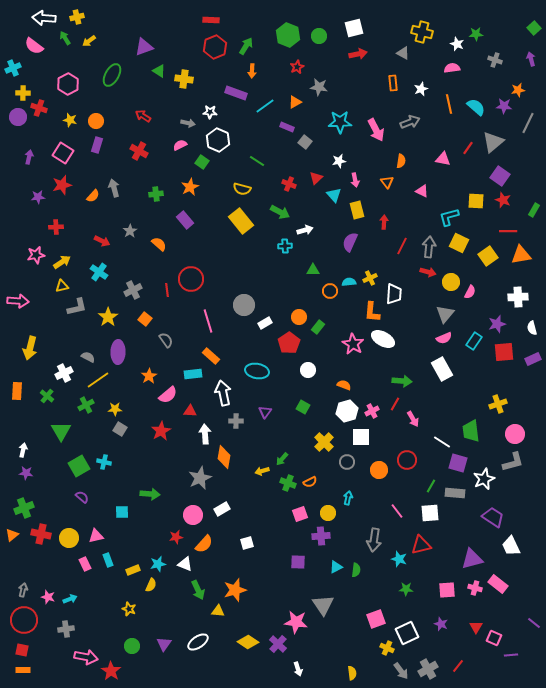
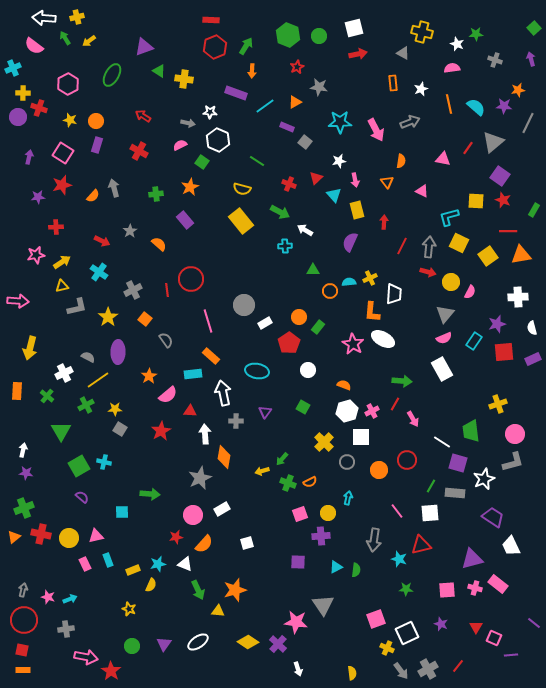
white arrow at (305, 230): rotated 133 degrees counterclockwise
orange triangle at (12, 535): moved 2 px right, 2 px down
